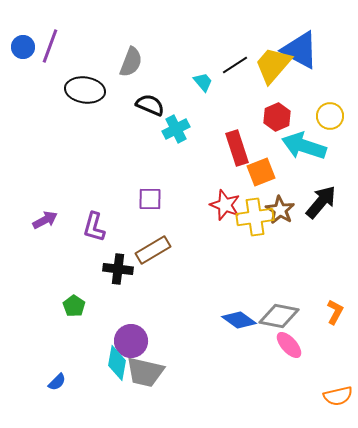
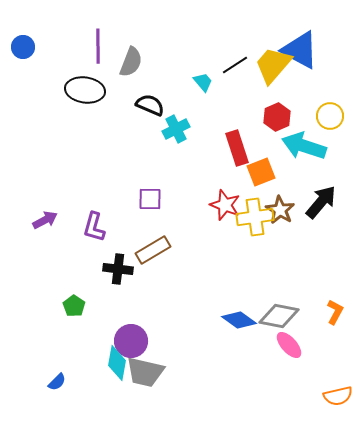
purple line: moved 48 px right; rotated 20 degrees counterclockwise
